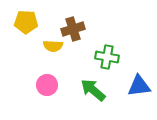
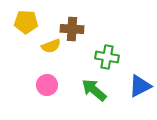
brown cross: moved 1 px left; rotated 20 degrees clockwise
yellow semicircle: moved 2 px left; rotated 24 degrees counterclockwise
blue triangle: moved 1 px right; rotated 20 degrees counterclockwise
green arrow: moved 1 px right
